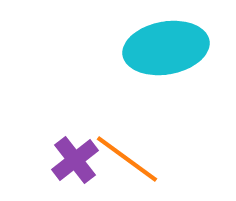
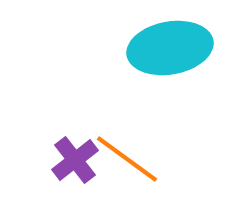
cyan ellipse: moved 4 px right
